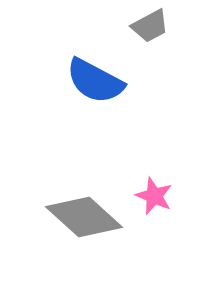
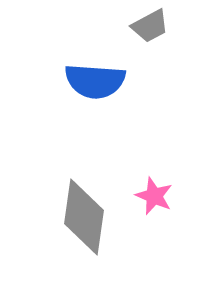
blue semicircle: rotated 24 degrees counterclockwise
gray diamond: rotated 56 degrees clockwise
